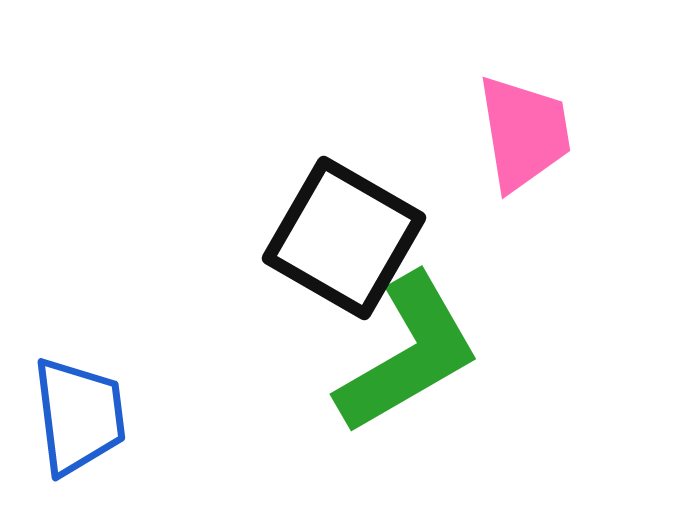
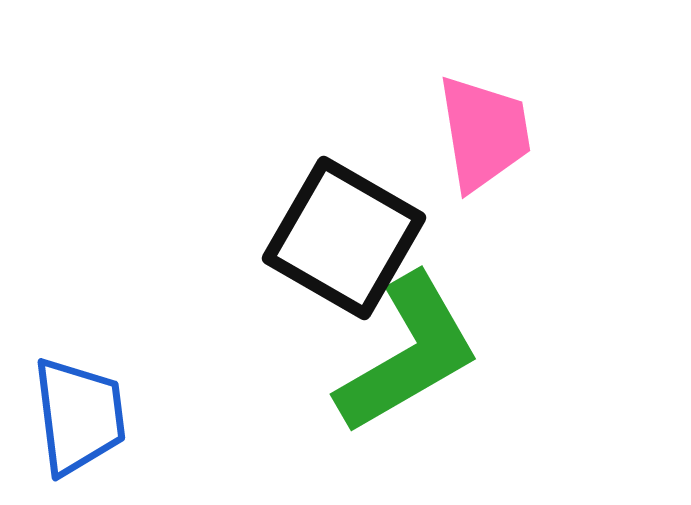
pink trapezoid: moved 40 px left
